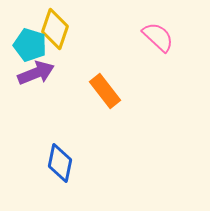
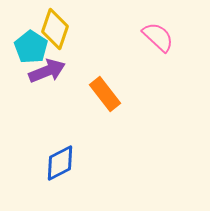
cyan pentagon: moved 1 px right, 2 px down; rotated 16 degrees clockwise
purple arrow: moved 11 px right, 2 px up
orange rectangle: moved 3 px down
blue diamond: rotated 51 degrees clockwise
